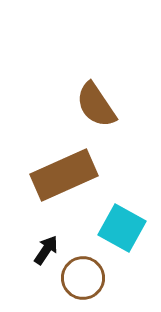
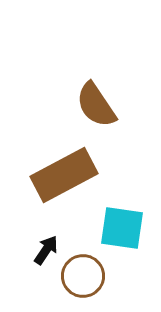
brown rectangle: rotated 4 degrees counterclockwise
cyan square: rotated 21 degrees counterclockwise
brown circle: moved 2 px up
